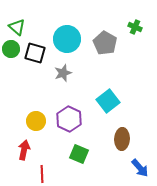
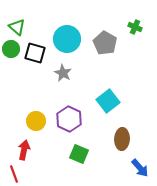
gray star: rotated 24 degrees counterclockwise
red line: moved 28 px left; rotated 18 degrees counterclockwise
